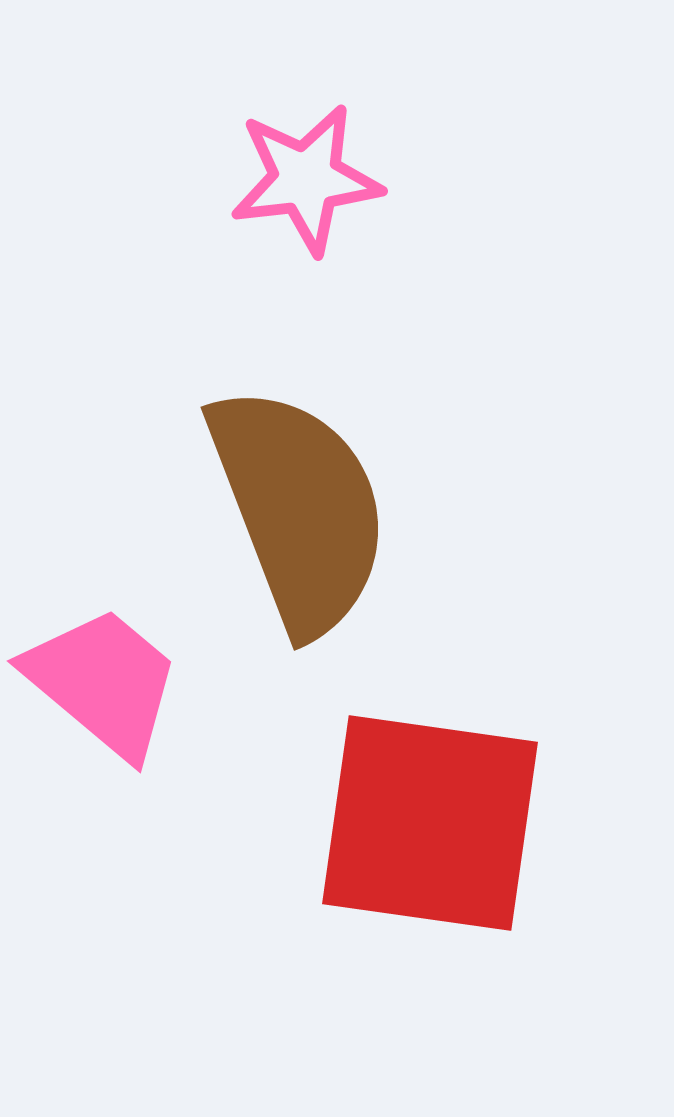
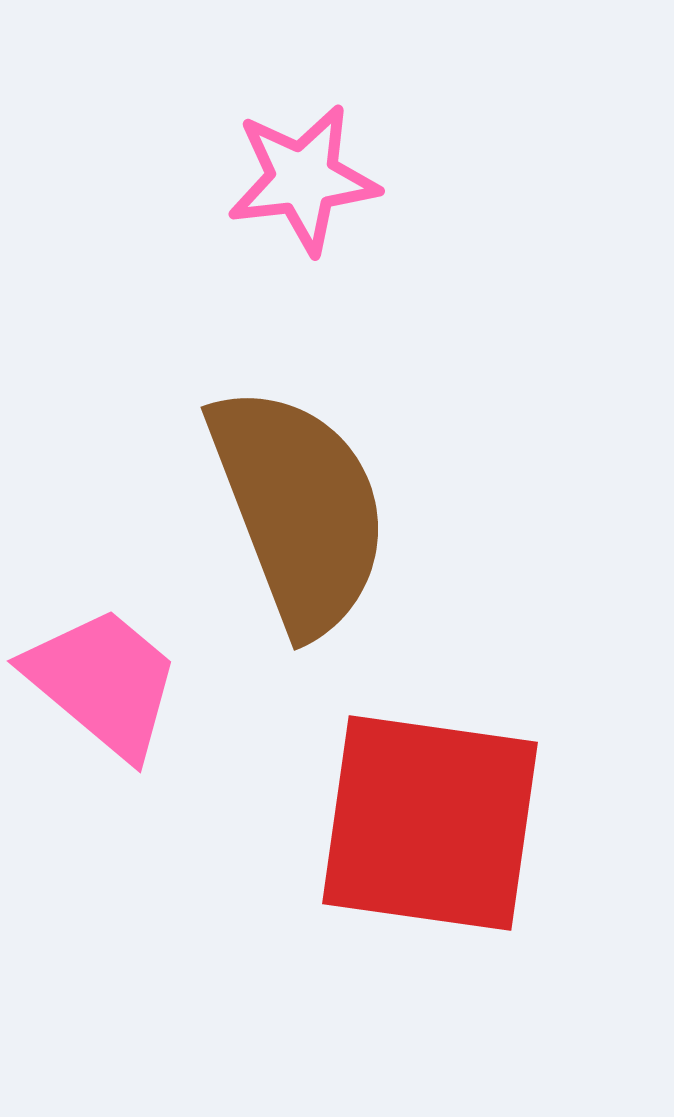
pink star: moved 3 px left
